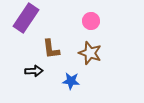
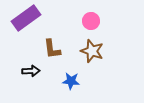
purple rectangle: rotated 20 degrees clockwise
brown L-shape: moved 1 px right
brown star: moved 2 px right, 2 px up
black arrow: moved 3 px left
